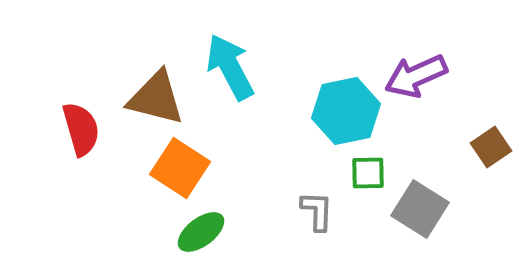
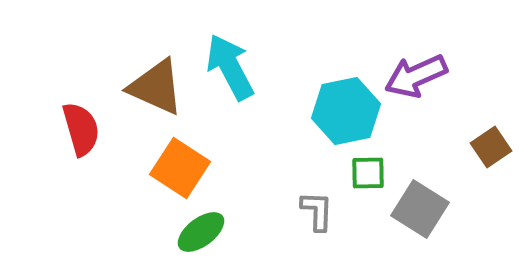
brown triangle: moved 11 px up; rotated 10 degrees clockwise
